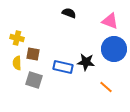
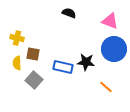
gray square: rotated 24 degrees clockwise
